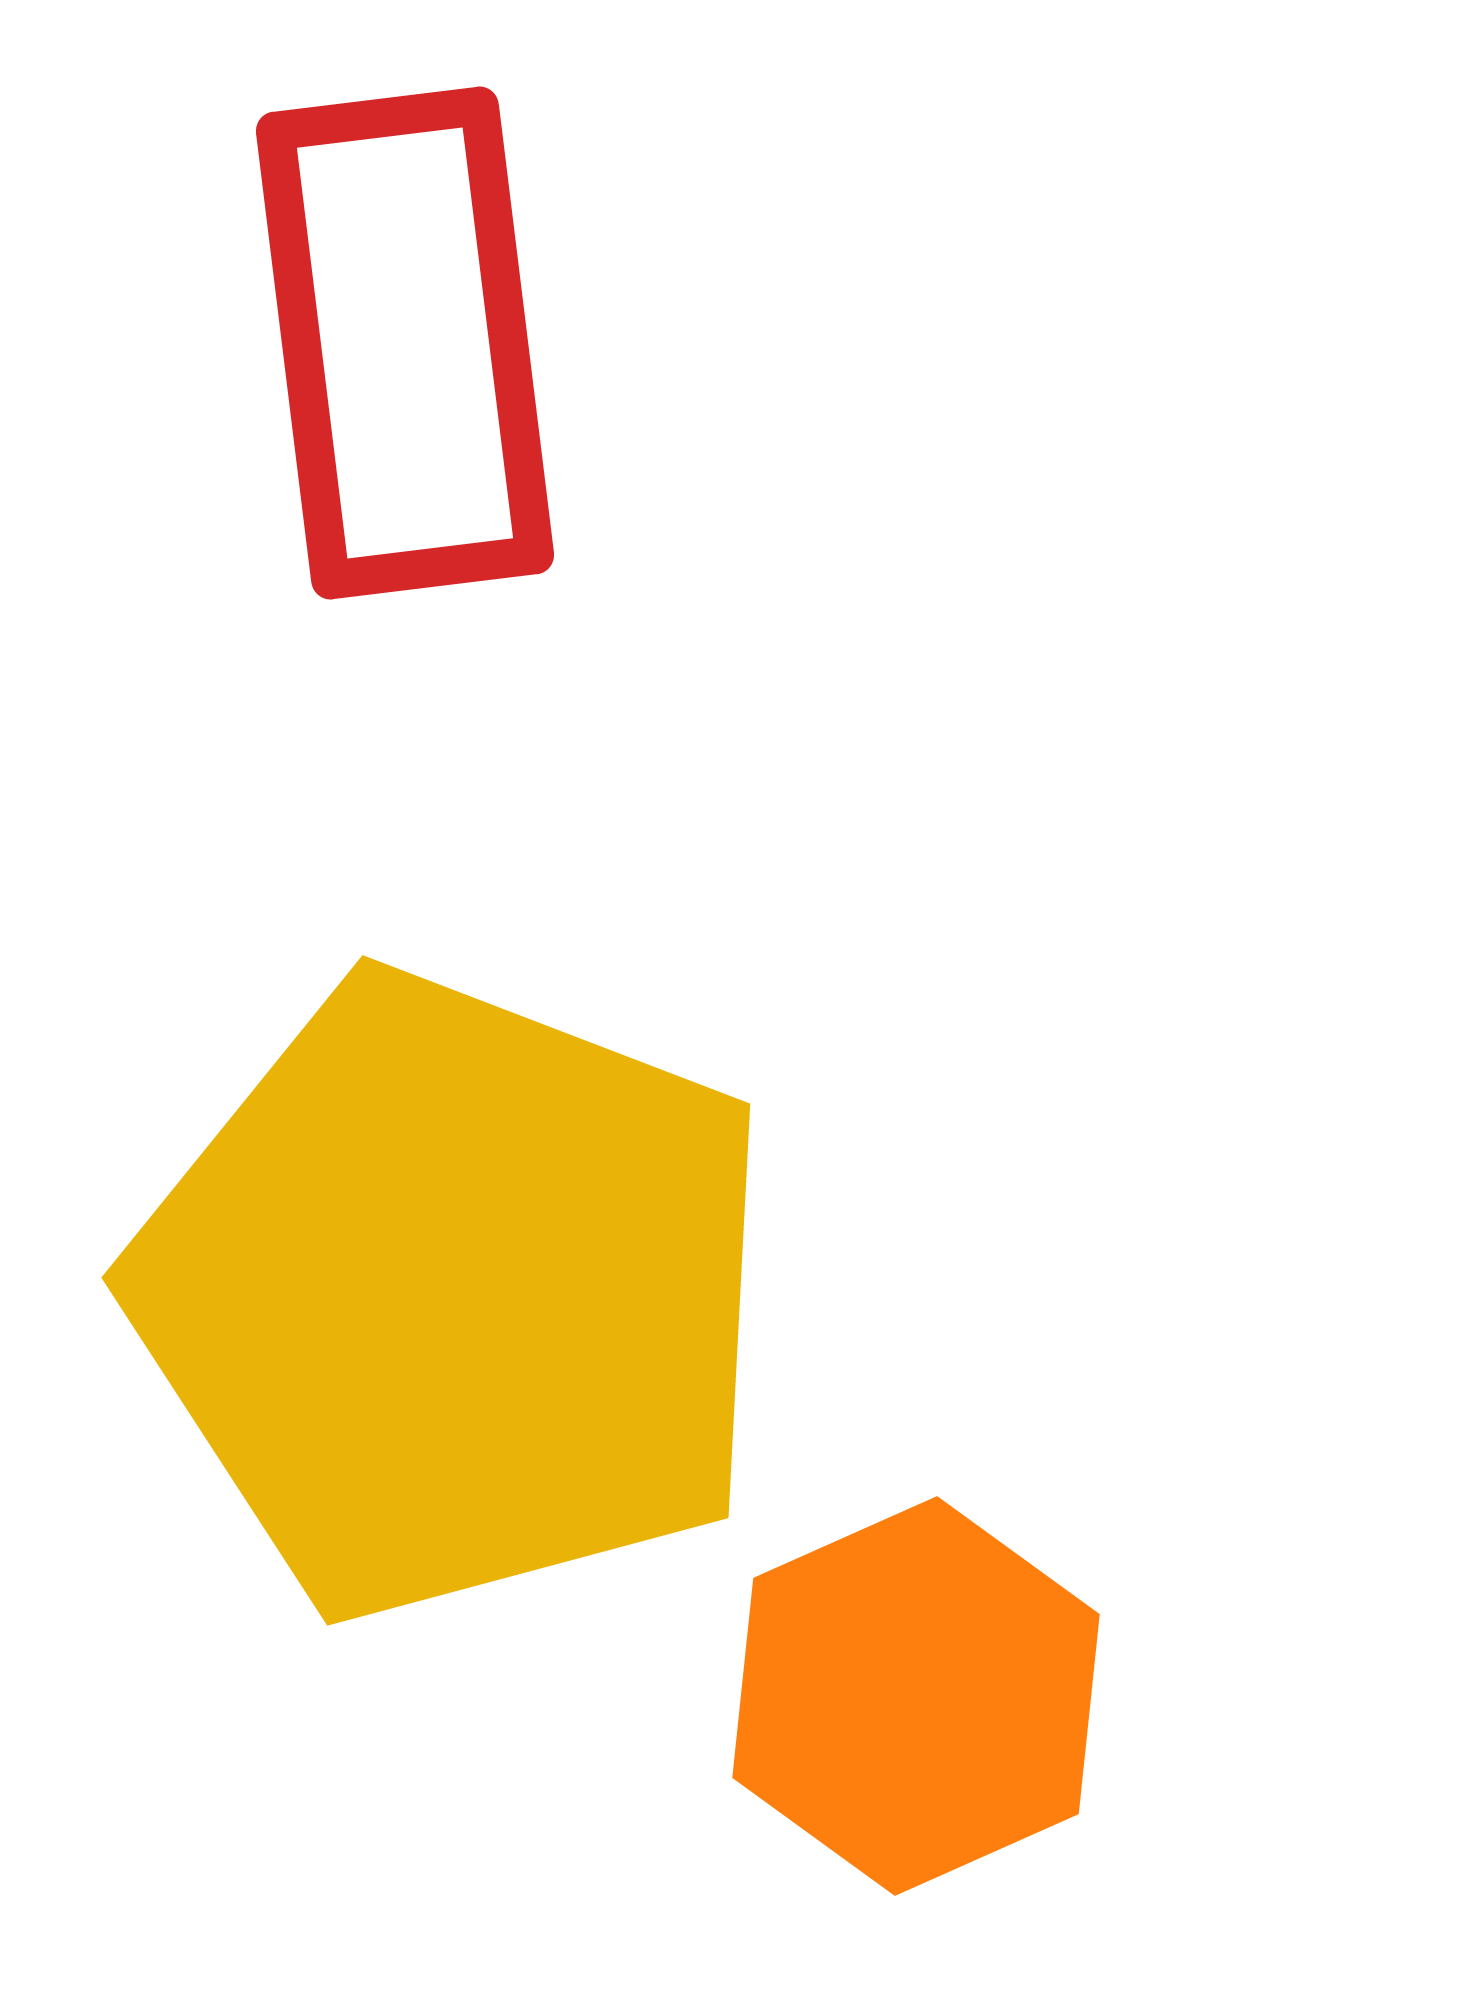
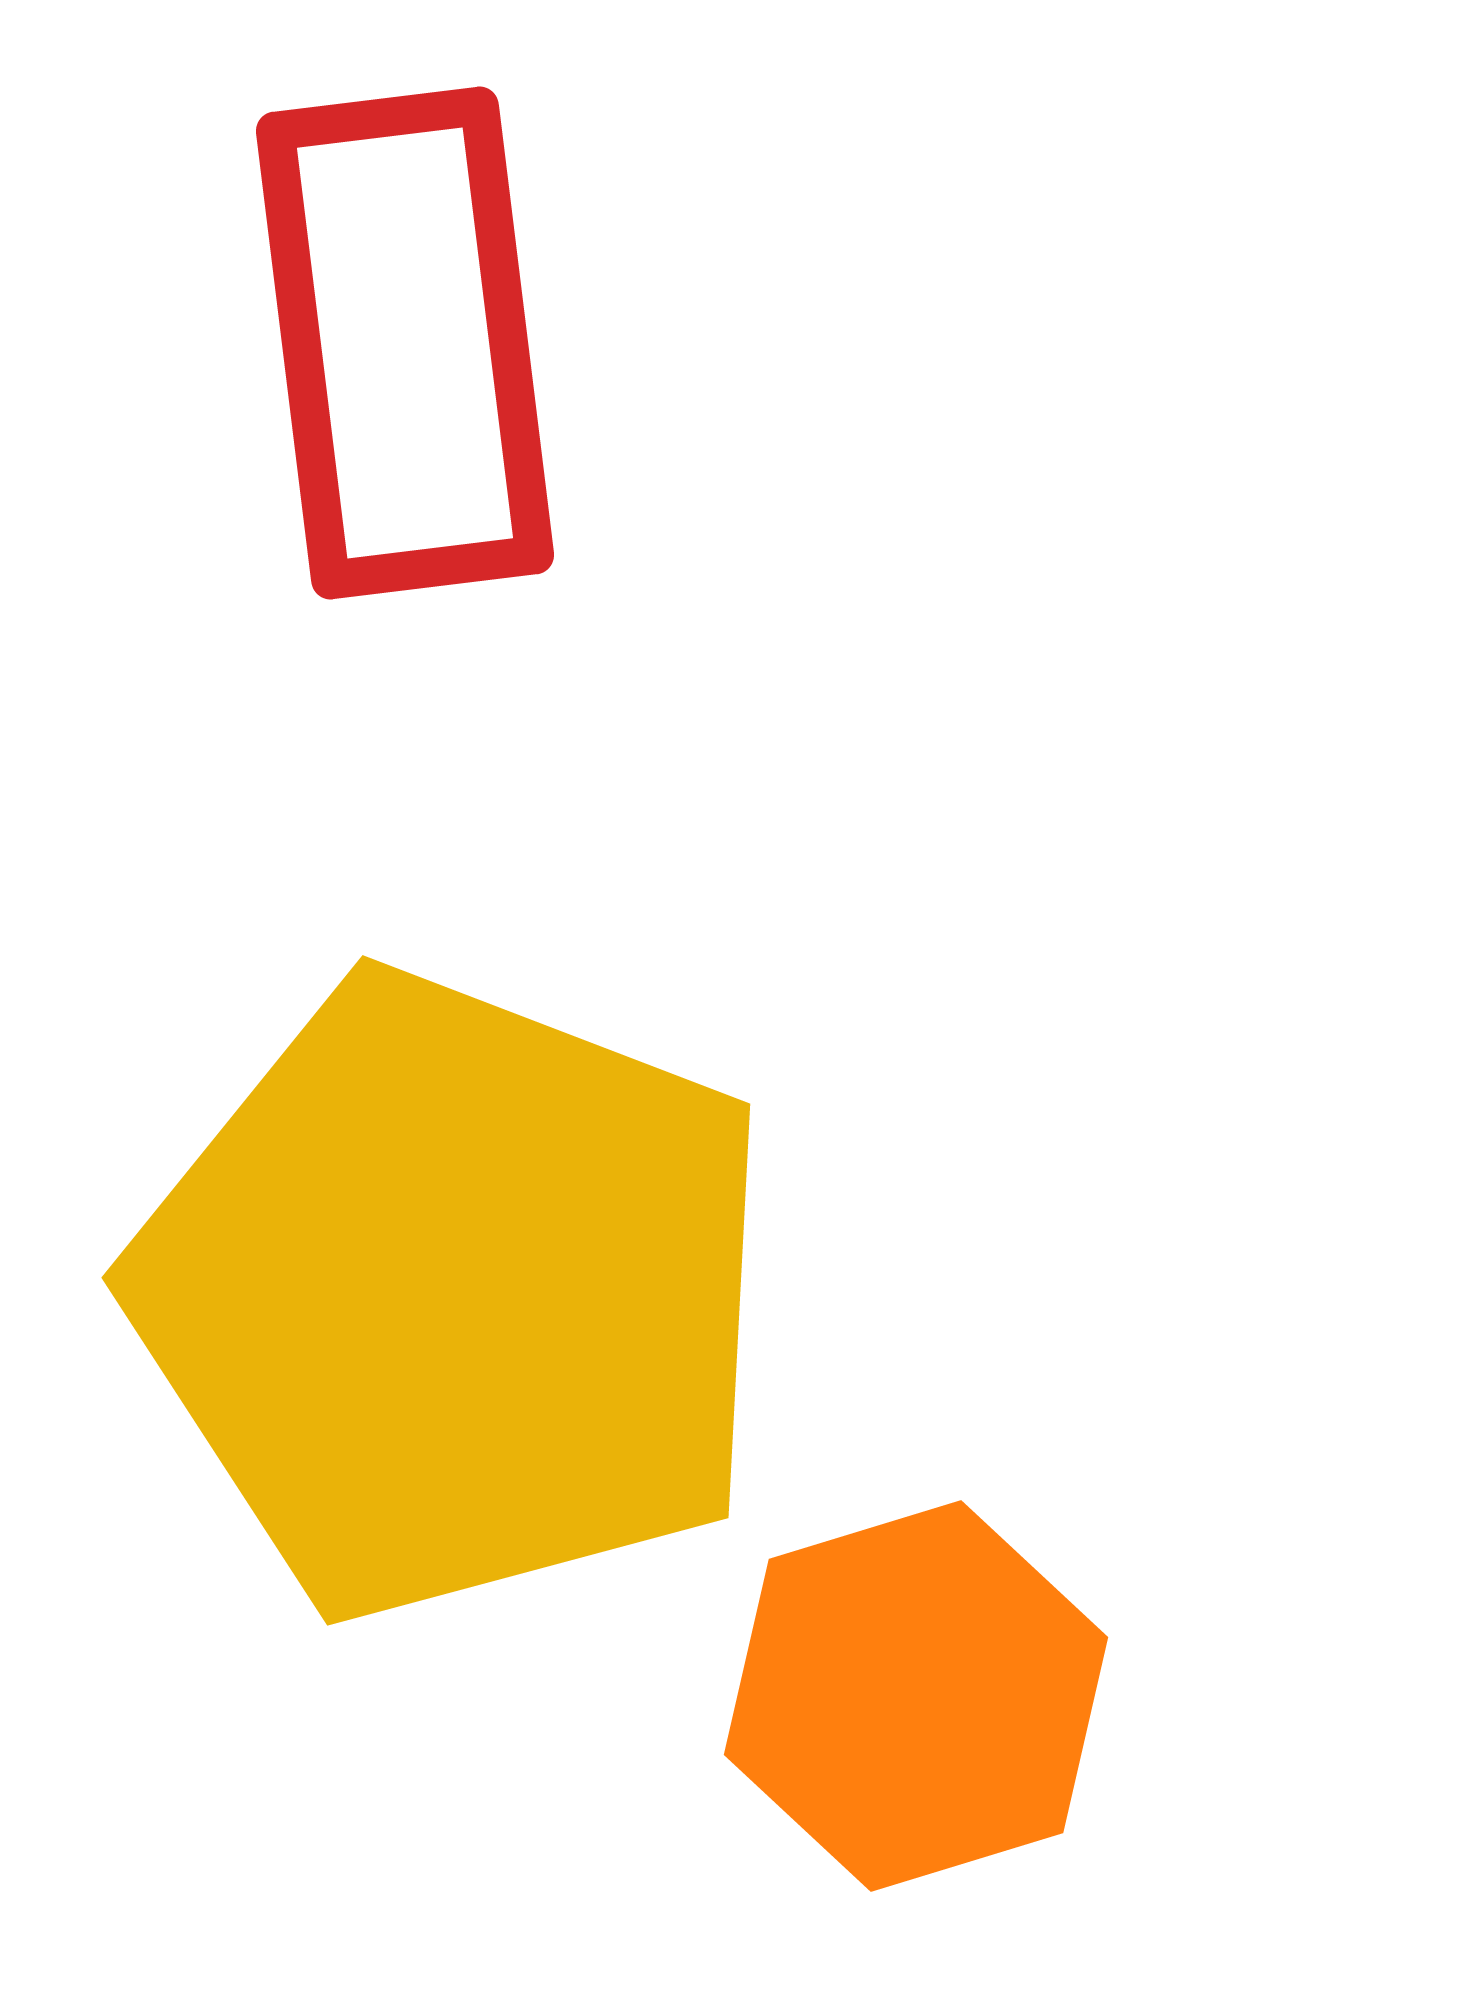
orange hexagon: rotated 7 degrees clockwise
